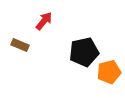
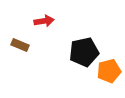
red arrow: rotated 42 degrees clockwise
orange pentagon: moved 1 px up
